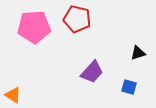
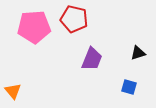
red pentagon: moved 3 px left
purple trapezoid: moved 13 px up; rotated 20 degrees counterclockwise
orange triangle: moved 4 px up; rotated 18 degrees clockwise
